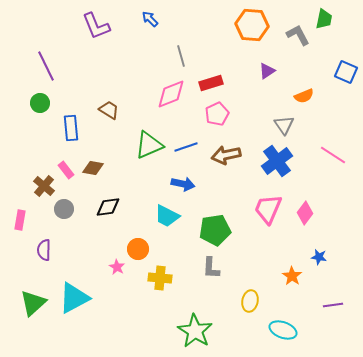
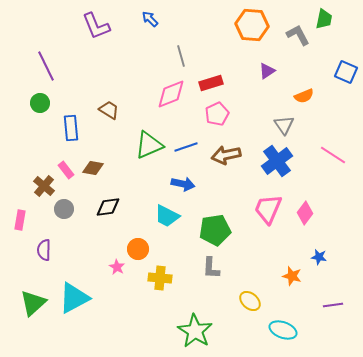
orange star at (292, 276): rotated 18 degrees counterclockwise
yellow ellipse at (250, 301): rotated 60 degrees counterclockwise
